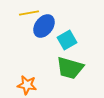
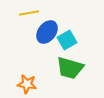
blue ellipse: moved 3 px right, 6 px down
orange star: moved 1 px up
